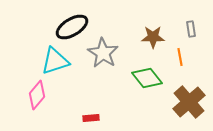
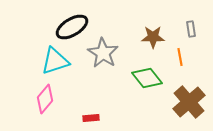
pink diamond: moved 8 px right, 4 px down
